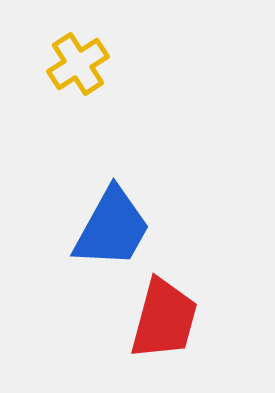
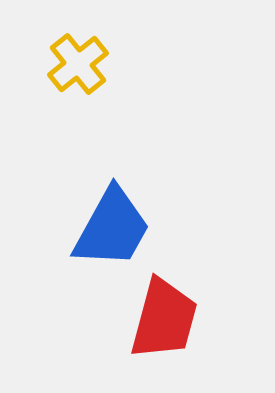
yellow cross: rotated 6 degrees counterclockwise
